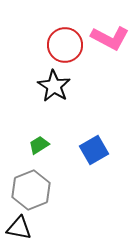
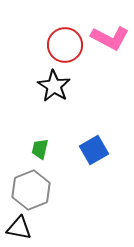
green trapezoid: moved 1 px right, 4 px down; rotated 45 degrees counterclockwise
